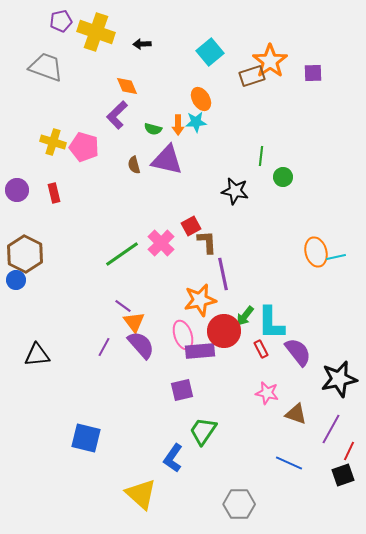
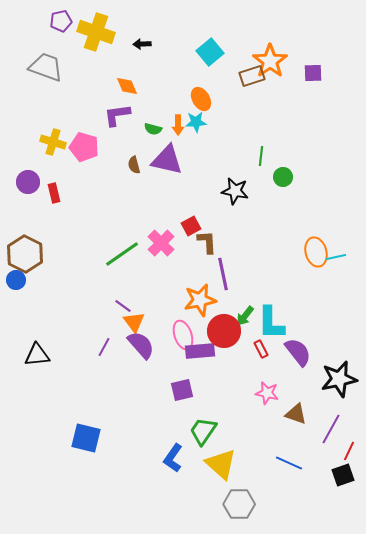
purple L-shape at (117, 115): rotated 36 degrees clockwise
purple circle at (17, 190): moved 11 px right, 8 px up
yellow triangle at (141, 494): moved 80 px right, 30 px up
